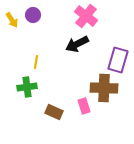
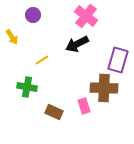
yellow arrow: moved 17 px down
yellow line: moved 6 px right, 2 px up; rotated 48 degrees clockwise
green cross: rotated 18 degrees clockwise
